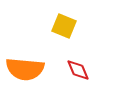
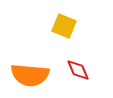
orange semicircle: moved 5 px right, 6 px down
